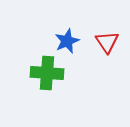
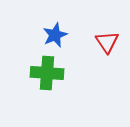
blue star: moved 12 px left, 6 px up
